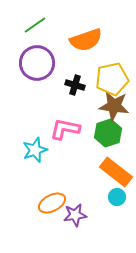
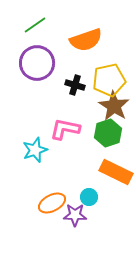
yellow pentagon: moved 3 px left, 1 px down
brown star: rotated 24 degrees clockwise
orange rectangle: rotated 12 degrees counterclockwise
cyan circle: moved 28 px left
purple star: rotated 10 degrees clockwise
